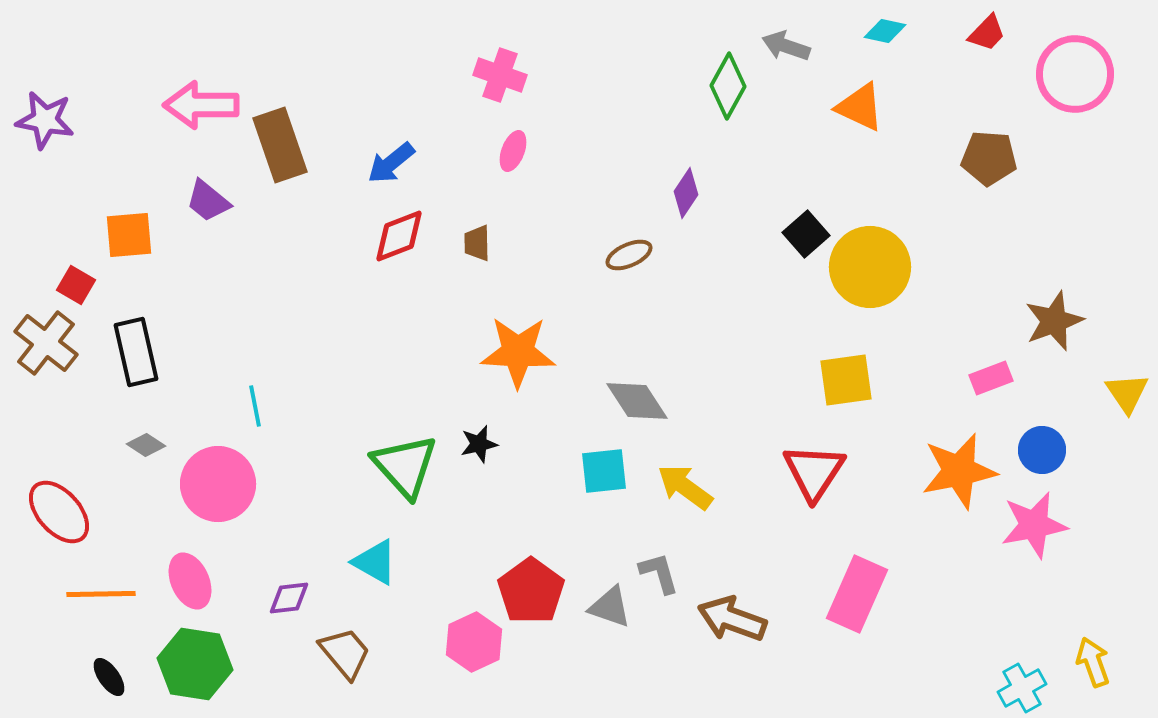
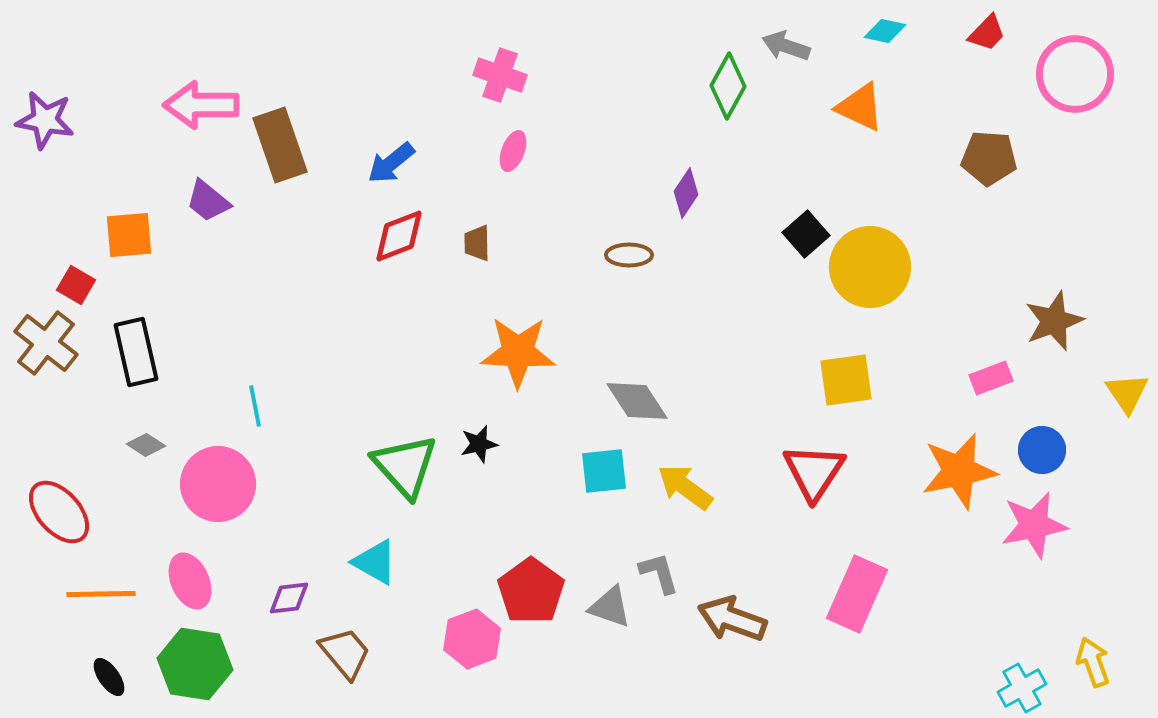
brown ellipse at (629, 255): rotated 24 degrees clockwise
pink hexagon at (474, 642): moved 2 px left, 3 px up; rotated 4 degrees clockwise
